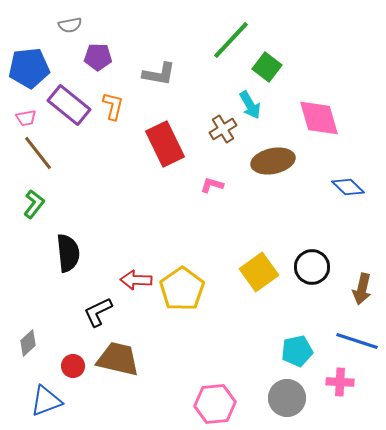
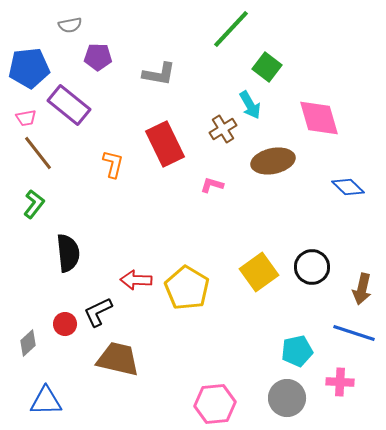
green line: moved 11 px up
orange L-shape: moved 58 px down
yellow pentagon: moved 5 px right, 1 px up; rotated 6 degrees counterclockwise
blue line: moved 3 px left, 8 px up
red circle: moved 8 px left, 42 px up
blue triangle: rotated 20 degrees clockwise
